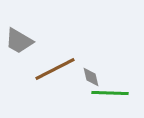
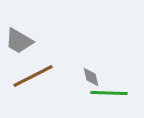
brown line: moved 22 px left, 7 px down
green line: moved 1 px left
